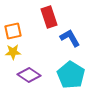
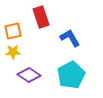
red rectangle: moved 8 px left
cyan pentagon: rotated 12 degrees clockwise
